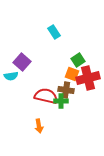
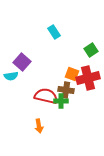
green square: moved 13 px right, 10 px up
